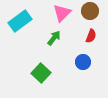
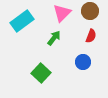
cyan rectangle: moved 2 px right
